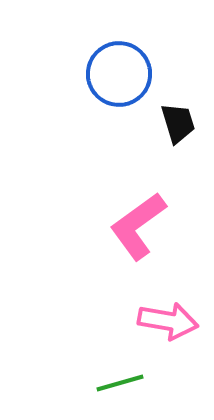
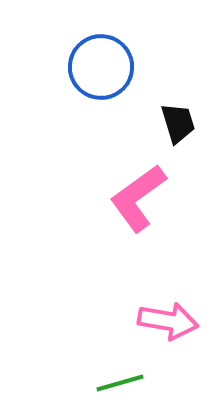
blue circle: moved 18 px left, 7 px up
pink L-shape: moved 28 px up
